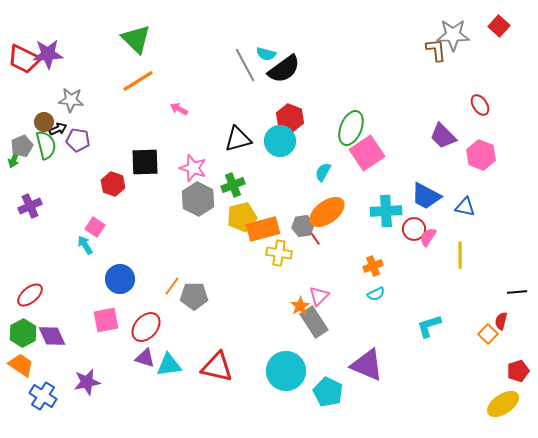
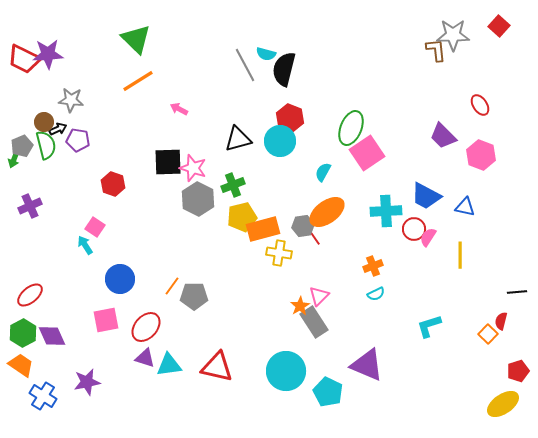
black semicircle at (284, 69): rotated 140 degrees clockwise
black square at (145, 162): moved 23 px right
